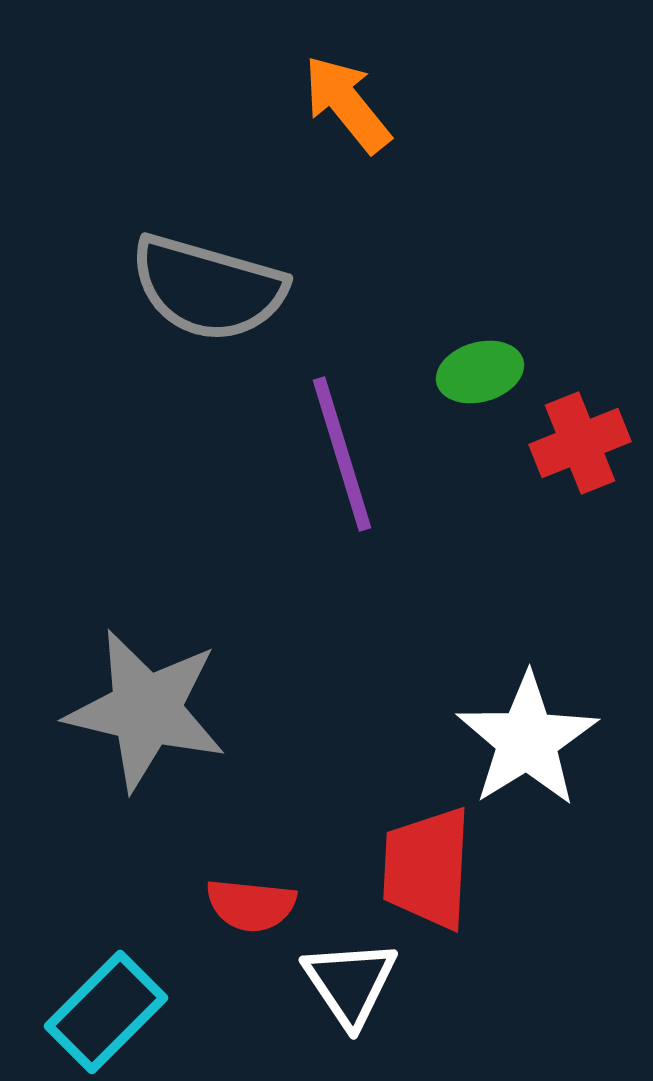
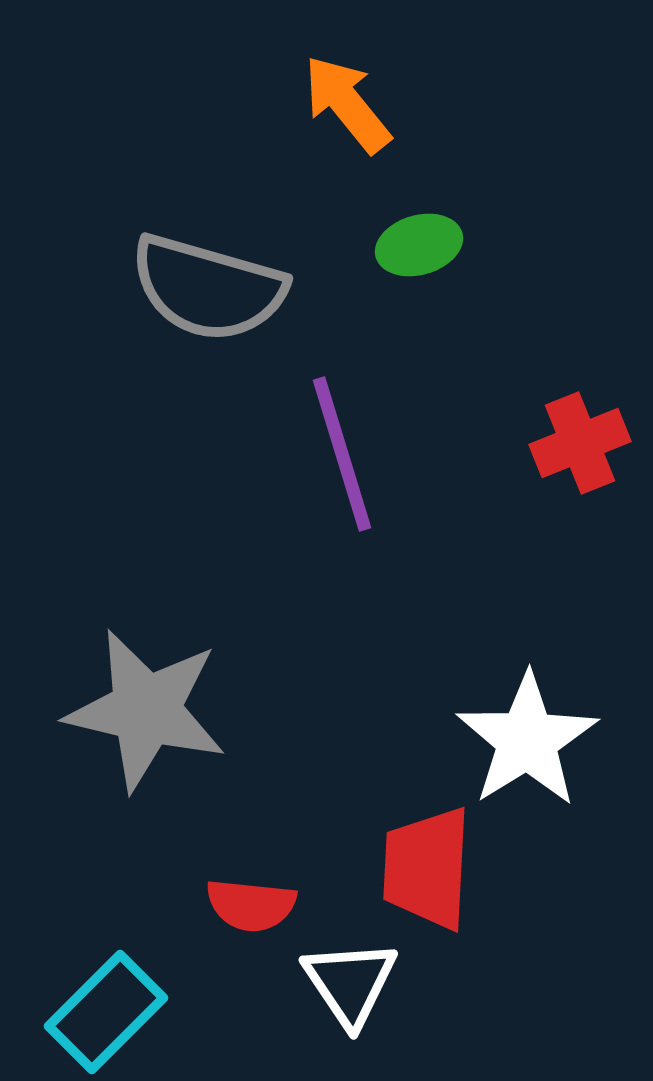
green ellipse: moved 61 px left, 127 px up
